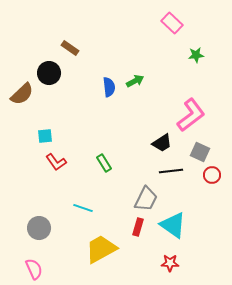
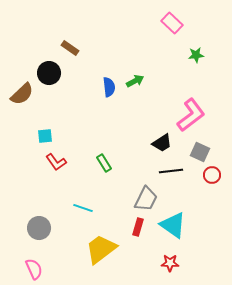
yellow trapezoid: rotated 8 degrees counterclockwise
